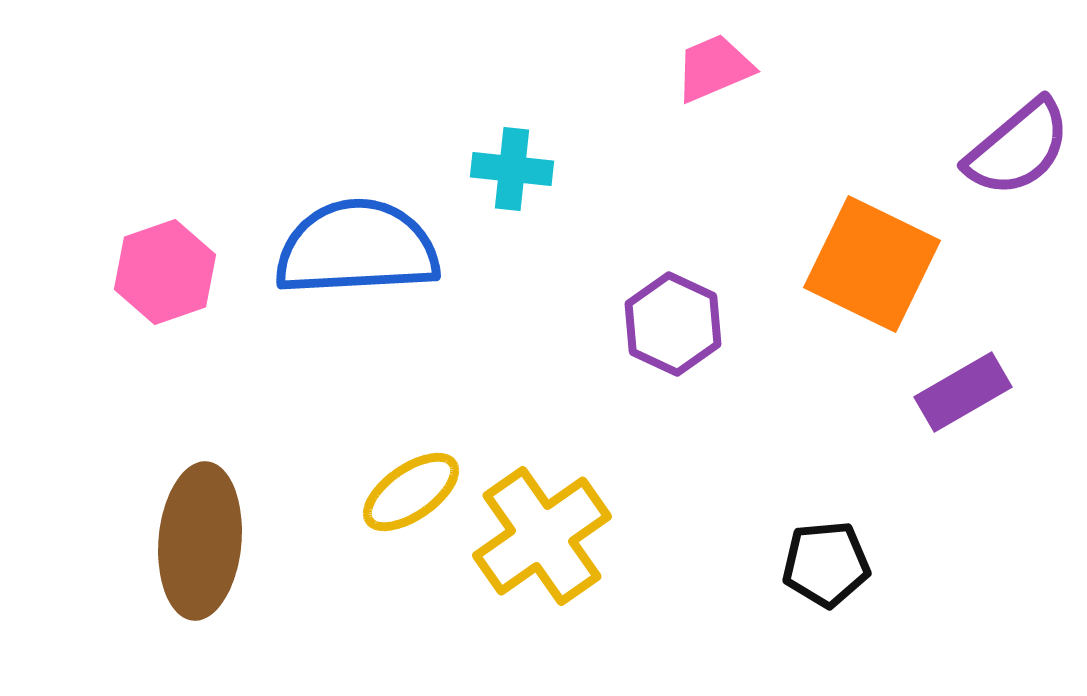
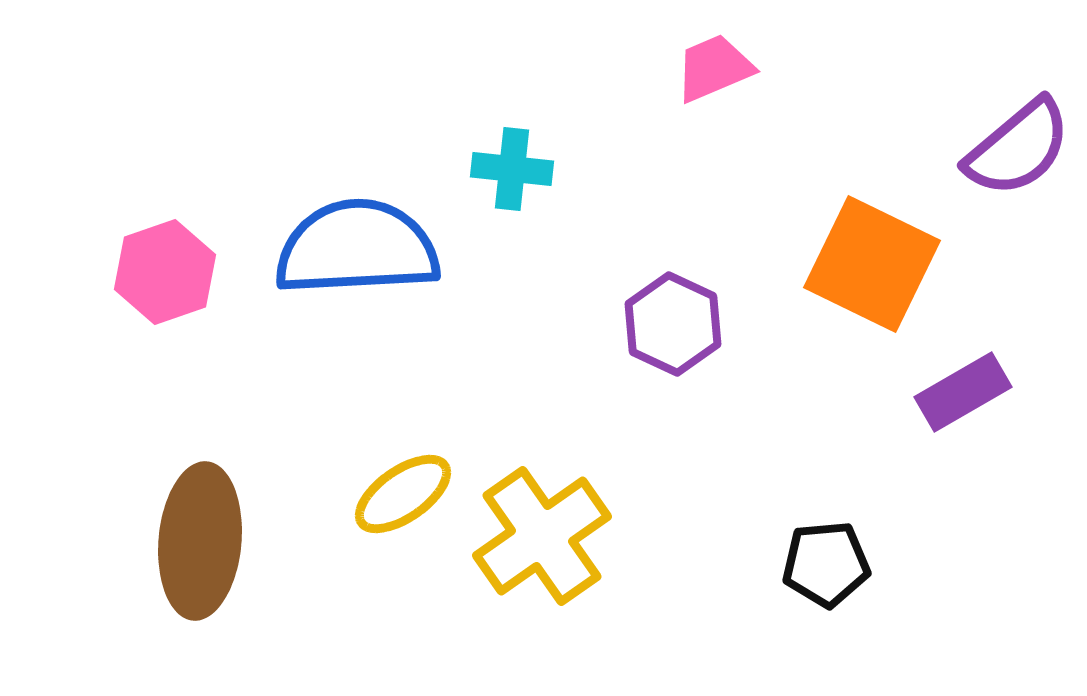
yellow ellipse: moved 8 px left, 2 px down
